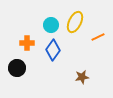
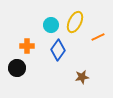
orange cross: moved 3 px down
blue diamond: moved 5 px right
